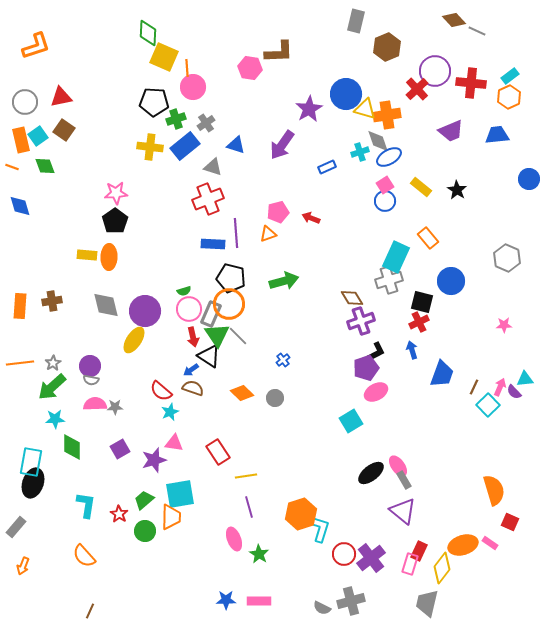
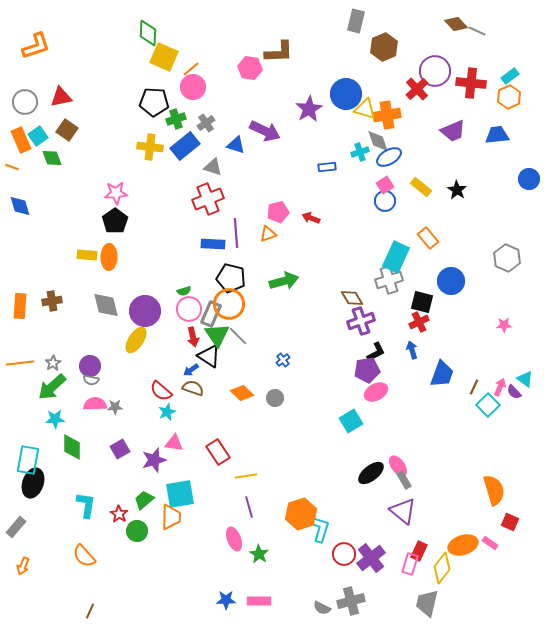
brown diamond at (454, 20): moved 2 px right, 4 px down
brown hexagon at (387, 47): moved 3 px left
orange line at (187, 68): moved 4 px right, 1 px down; rotated 54 degrees clockwise
brown square at (64, 130): moved 3 px right
purple trapezoid at (451, 131): moved 2 px right
orange rectangle at (21, 140): rotated 10 degrees counterclockwise
purple arrow at (282, 145): moved 17 px left, 14 px up; rotated 100 degrees counterclockwise
green diamond at (45, 166): moved 7 px right, 8 px up
blue rectangle at (327, 167): rotated 18 degrees clockwise
yellow ellipse at (134, 340): moved 2 px right
purple pentagon at (366, 368): moved 1 px right, 2 px down; rotated 10 degrees clockwise
cyan triangle at (525, 379): rotated 42 degrees clockwise
cyan star at (170, 412): moved 3 px left
cyan rectangle at (31, 462): moved 3 px left, 2 px up
green circle at (145, 531): moved 8 px left
